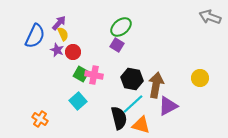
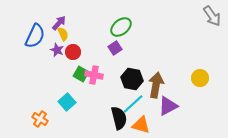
gray arrow: moved 2 px right, 1 px up; rotated 145 degrees counterclockwise
purple square: moved 2 px left, 3 px down; rotated 24 degrees clockwise
cyan square: moved 11 px left, 1 px down
